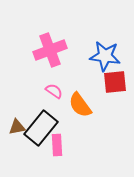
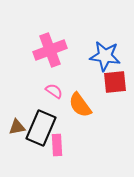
black rectangle: rotated 16 degrees counterclockwise
